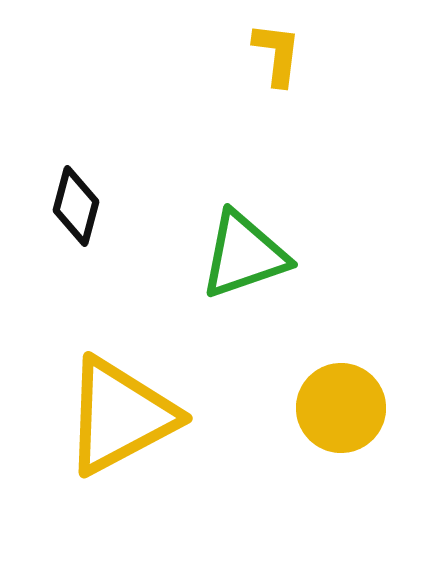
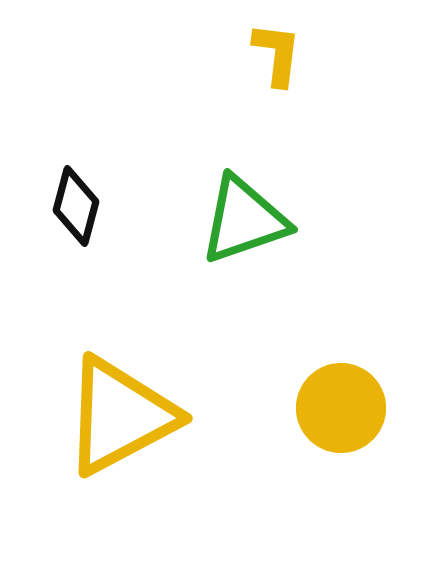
green triangle: moved 35 px up
